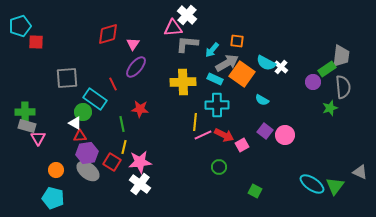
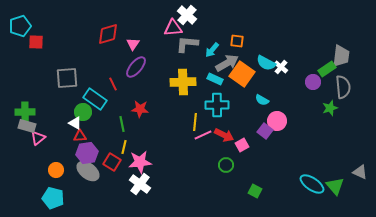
pink circle at (285, 135): moved 8 px left, 14 px up
pink triangle at (38, 138): rotated 21 degrees clockwise
green circle at (219, 167): moved 7 px right, 2 px up
green triangle at (335, 186): rotated 18 degrees counterclockwise
